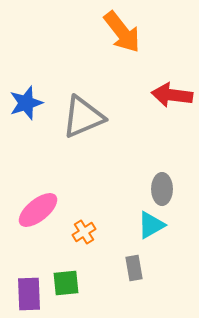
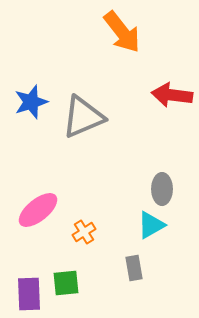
blue star: moved 5 px right, 1 px up
